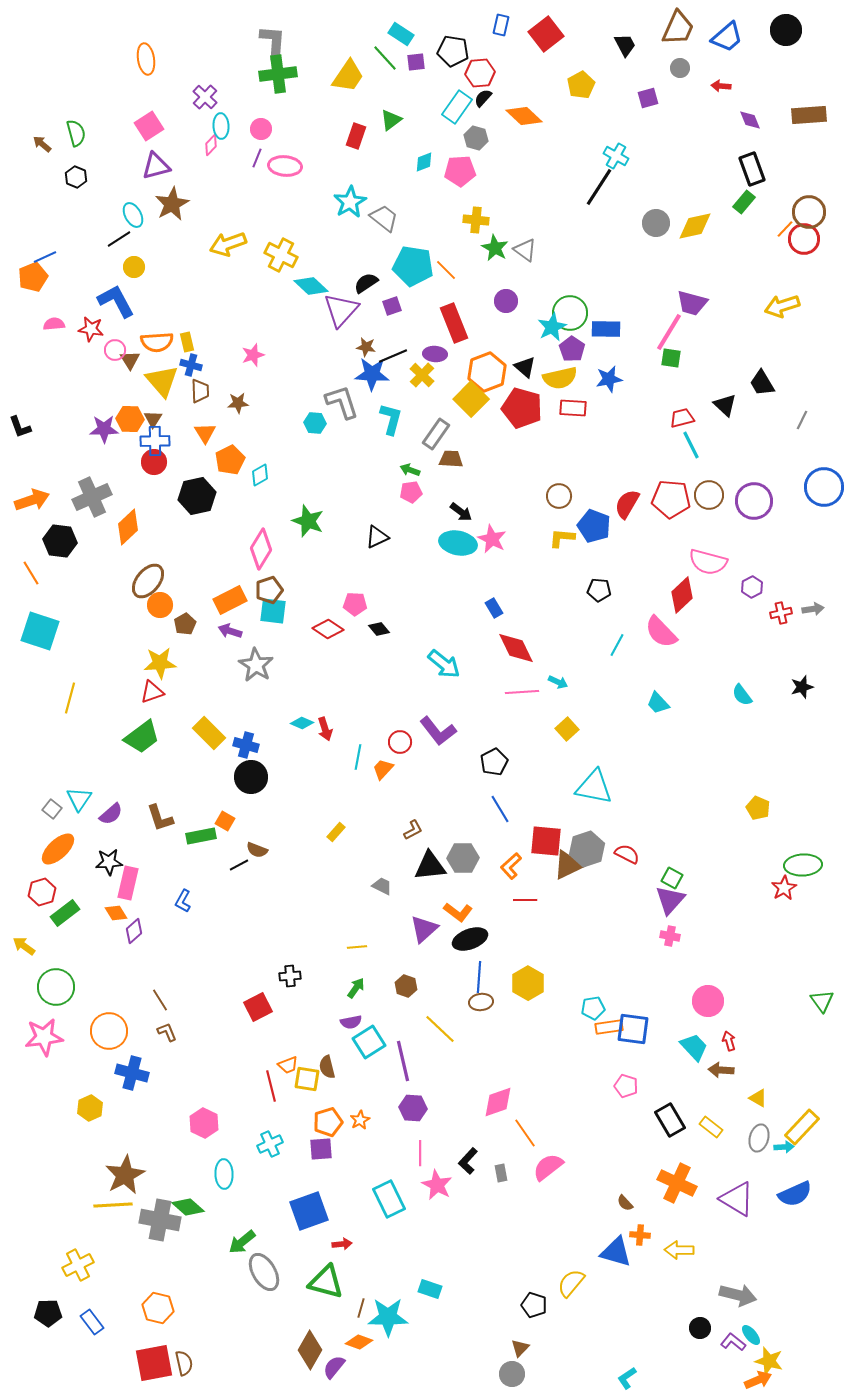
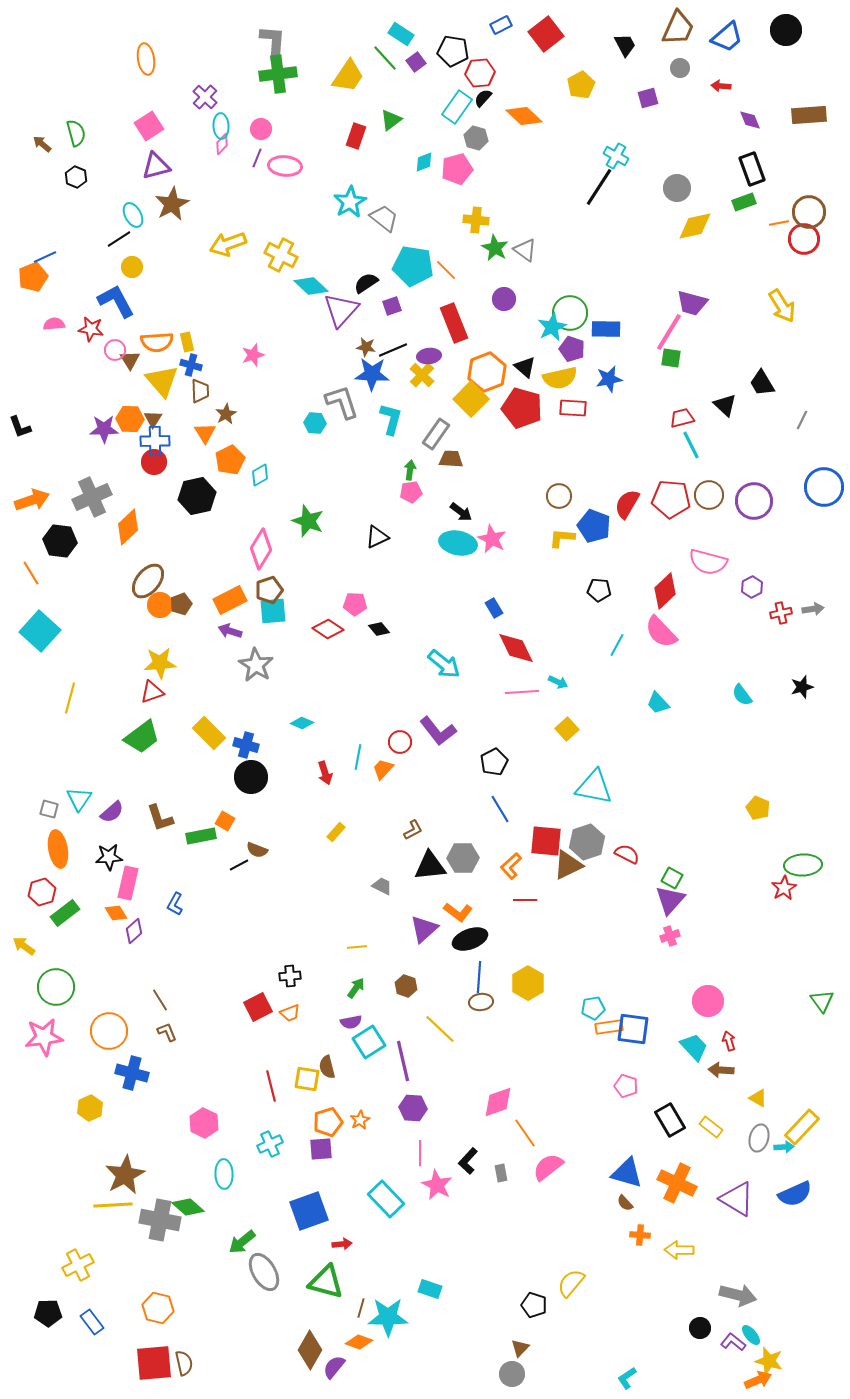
blue rectangle at (501, 25): rotated 50 degrees clockwise
purple square at (416, 62): rotated 30 degrees counterclockwise
pink diamond at (211, 145): moved 11 px right, 1 px up
pink pentagon at (460, 171): moved 3 px left, 2 px up; rotated 12 degrees counterclockwise
green rectangle at (744, 202): rotated 30 degrees clockwise
gray circle at (656, 223): moved 21 px right, 35 px up
orange line at (785, 229): moved 6 px left, 6 px up; rotated 36 degrees clockwise
yellow circle at (134, 267): moved 2 px left
purple circle at (506, 301): moved 2 px left, 2 px up
yellow arrow at (782, 306): rotated 104 degrees counterclockwise
purple pentagon at (572, 349): rotated 15 degrees counterclockwise
purple ellipse at (435, 354): moved 6 px left, 2 px down; rotated 10 degrees counterclockwise
black line at (393, 356): moved 6 px up
brown star at (238, 403): moved 12 px left, 11 px down; rotated 25 degrees counterclockwise
green arrow at (410, 470): rotated 78 degrees clockwise
red diamond at (682, 595): moved 17 px left, 4 px up
cyan square at (273, 611): rotated 12 degrees counterclockwise
brown pentagon at (185, 624): moved 4 px left, 20 px up; rotated 10 degrees clockwise
cyan square at (40, 631): rotated 24 degrees clockwise
red arrow at (325, 729): moved 44 px down
gray square at (52, 809): moved 3 px left; rotated 24 degrees counterclockwise
purple semicircle at (111, 814): moved 1 px right, 2 px up
orange ellipse at (58, 849): rotated 57 degrees counterclockwise
gray hexagon at (587, 849): moved 7 px up
black star at (109, 862): moved 5 px up
blue L-shape at (183, 901): moved 8 px left, 3 px down
pink cross at (670, 936): rotated 30 degrees counterclockwise
orange trapezoid at (288, 1065): moved 2 px right, 52 px up
cyan rectangle at (389, 1199): moved 3 px left; rotated 18 degrees counterclockwise
blue triangle at (616, 1252): moved 11 px right, 79 px up
red square at (154, 1363): rotated 6 degrees clockwise
